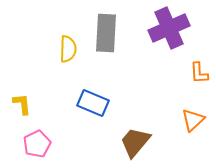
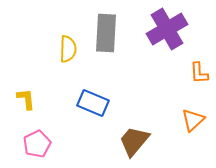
purple cross: moved 2 px left, 1 px down; rotated 6 degrees counterclockwise
yellow L-shape: moved 4 px right, 5 px up
brown trapezoid: moved 1 px left, 1 px up
